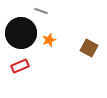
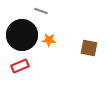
black circle: moved 1 px right, 2 px down
orange star: rotated 24 degrees clockwise
brown square: rotated 18 degrees counterclockwise
